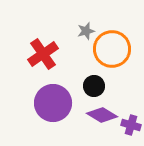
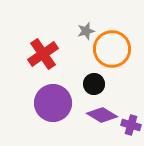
black circle: moved 2 px up
